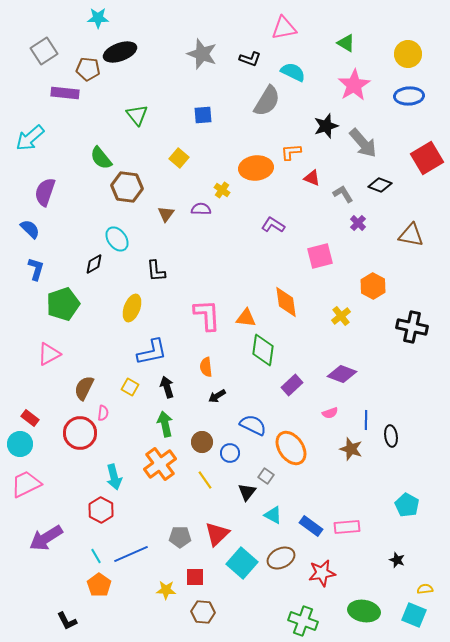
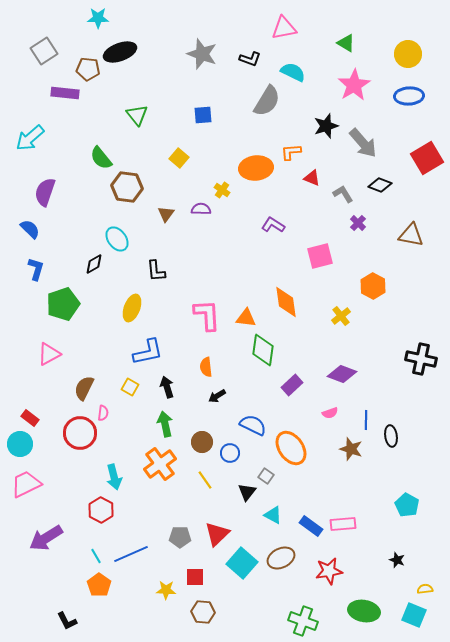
black cross at (412, 327): moved 9 px right, 32 px down
blue L-shape at (152, 352): moved 4 px left
pink rectangle at (347, 527): moved 4 px left, 3 px up
red star at (322, 573): moved 7 px right, 2 px up
